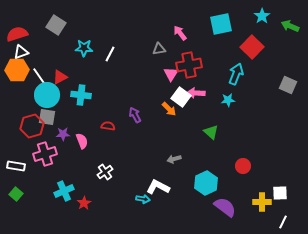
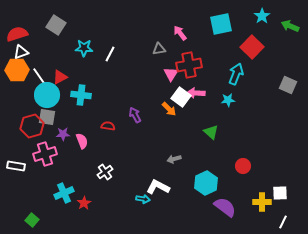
cyan cross at (64, 191): moved 2 px down
green square at (16, 194): moved 16 px right, 26 px down
